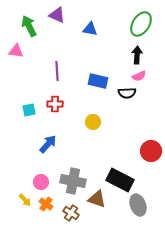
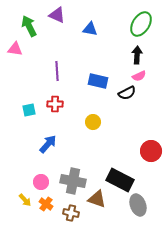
pink triangle: moved 1 px left, 2 px up
black semicircle: rotated 24 degrees counterclockwise
brown cross: rotated 21 degrees counterclockwise
